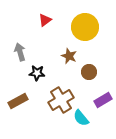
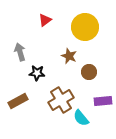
purple rectangle: moved 1 px down; rotated 24 degrees clockwise
